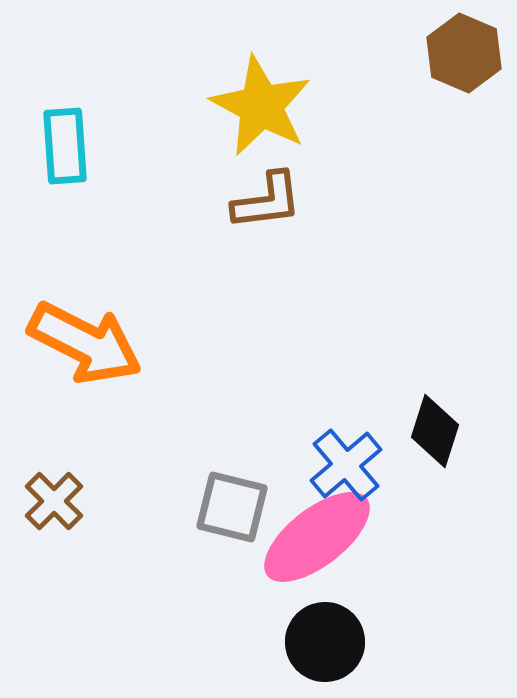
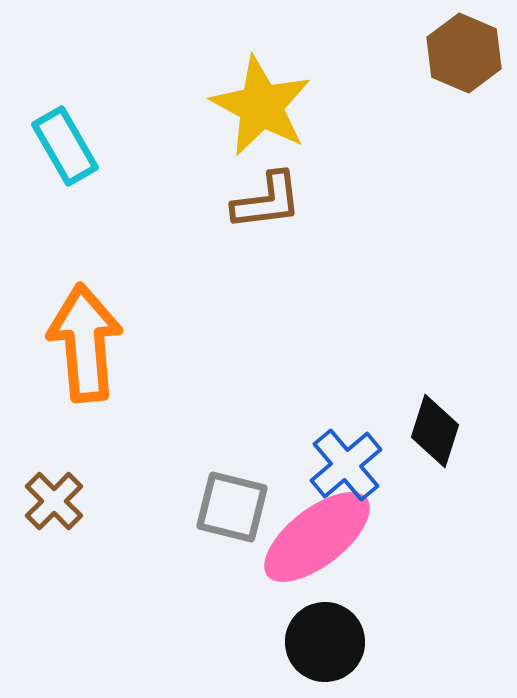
cyan rectangle: rotated 26 degrees counterclockwise
orange arrow: rotated 122 degrees counterclockwise
